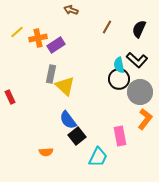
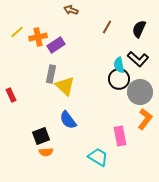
orange cross: moved 1 px up
black L-shape: moved 1 px right, 1 px up
red rectangle: moved 1 px right, 2 px up
black square: moved 36 px left; rotated 18 degrees clockwise
cyan trapezoid: rotated 85 degrees counterclockwise
